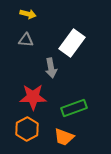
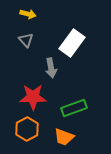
gray triangle: rotated 42 degrees clockwise
